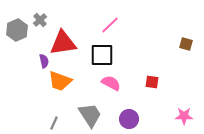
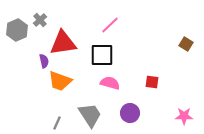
brown square: rotated 16 degrees clockwise
pink semicircle: moved 1 px left; rotated 12 degrees counterclockwise
purple circle: moved 1 px right, 6 px up
gray line: moved 3 px right
